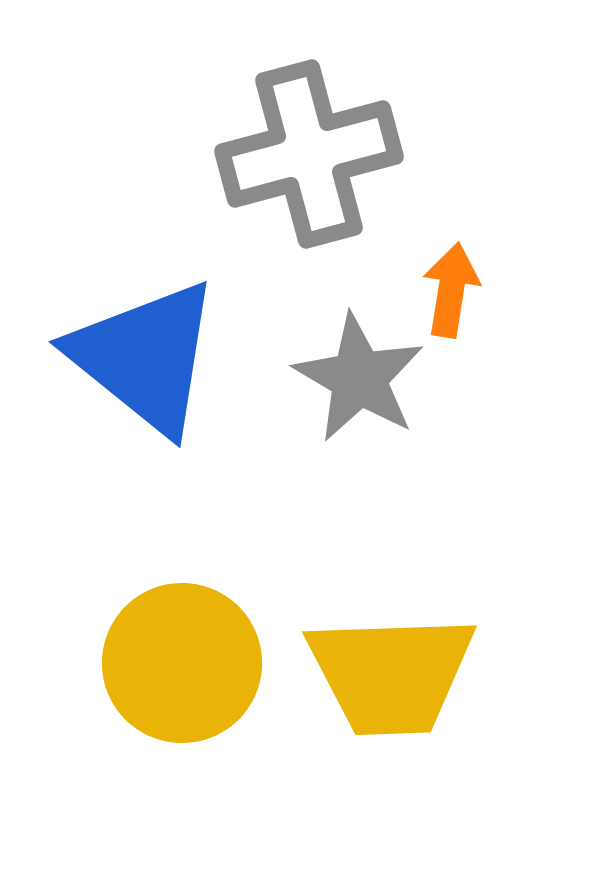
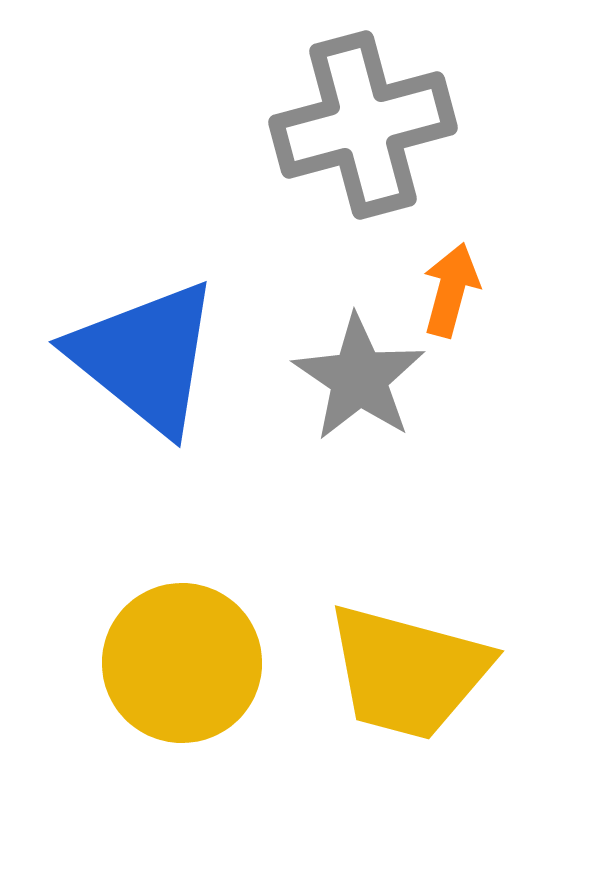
gray cross: moved 54 px right, 29 px up
orange arrow: rotated 6 degrees clockwise
gray star: rotated 4 degrees clockwise
yellow trapezoid: moved 17 px right, 2 px up; rotated 17 degrees clockwise
